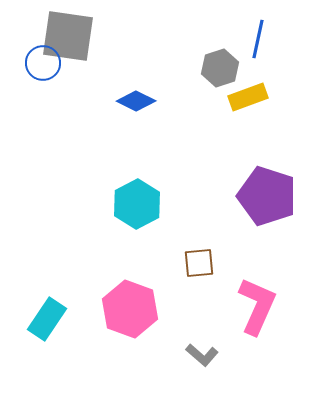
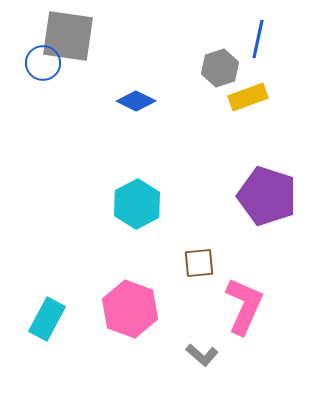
pink L-shape: moved 13 px left
cyan rectangle: rotated 6 degrees counterclockwise
